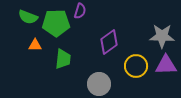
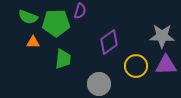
orange triangle: moved 2 px left, 3 px up
